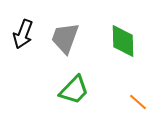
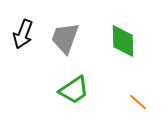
green trapezoid: rotated 12 degrees clockwise
